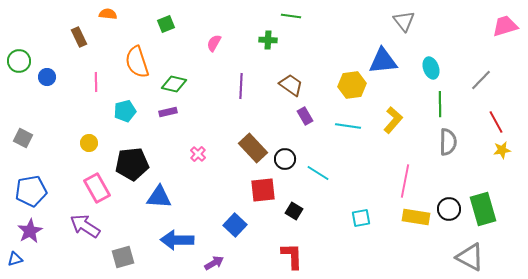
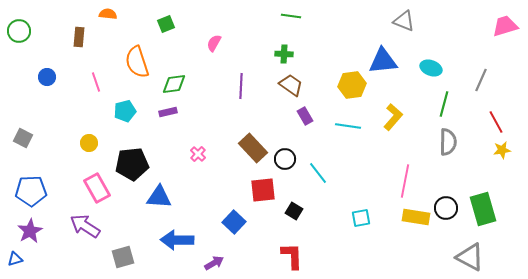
gray triangle at (404, 21): rotated 30 degrees counterclockwise
brown rectangle at (79, 37): rotated 30 degrees clockwise
green cross at (268, 40): moved 16 px right, 14 px down
green circle at (19, 61): moved 30 px up
cyan ellipse at (431, 68): rotated 50 degrees counterclockwise
gray line at (481, 80): rotated 20 degrees counterclockwise
pink line at (96, 82): rotated 18 degrees counterclockwise
green diamond at (174, 84): rotated 20 degrees counterclockwise
green line at (440, 104): moved 4 px right; rotated 15 degrees clockwise
yellow L-shape at (393, 120): moved 3 px up
cyan line at (318, 173): rotated 20 degrees clockwise
blue pentagon at (31, 191): rotated 8 degrees clockwise
black circle at (449, 209): moved 3 px left, 1 px up
blue square at (235, 225): moved 1 px left, 3 px up
